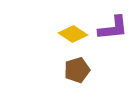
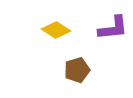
yellow diamond: moved 17 px left, 4 px up
